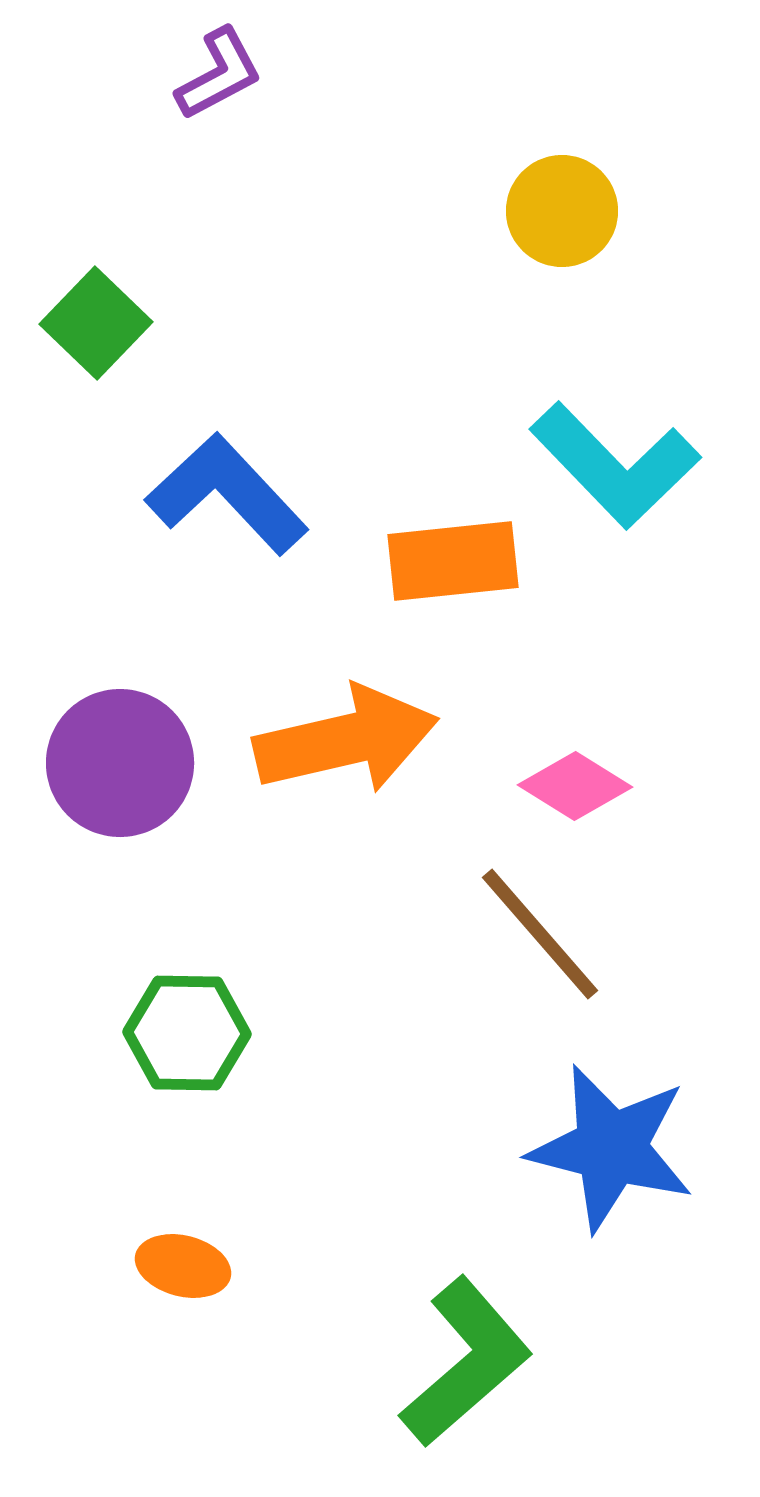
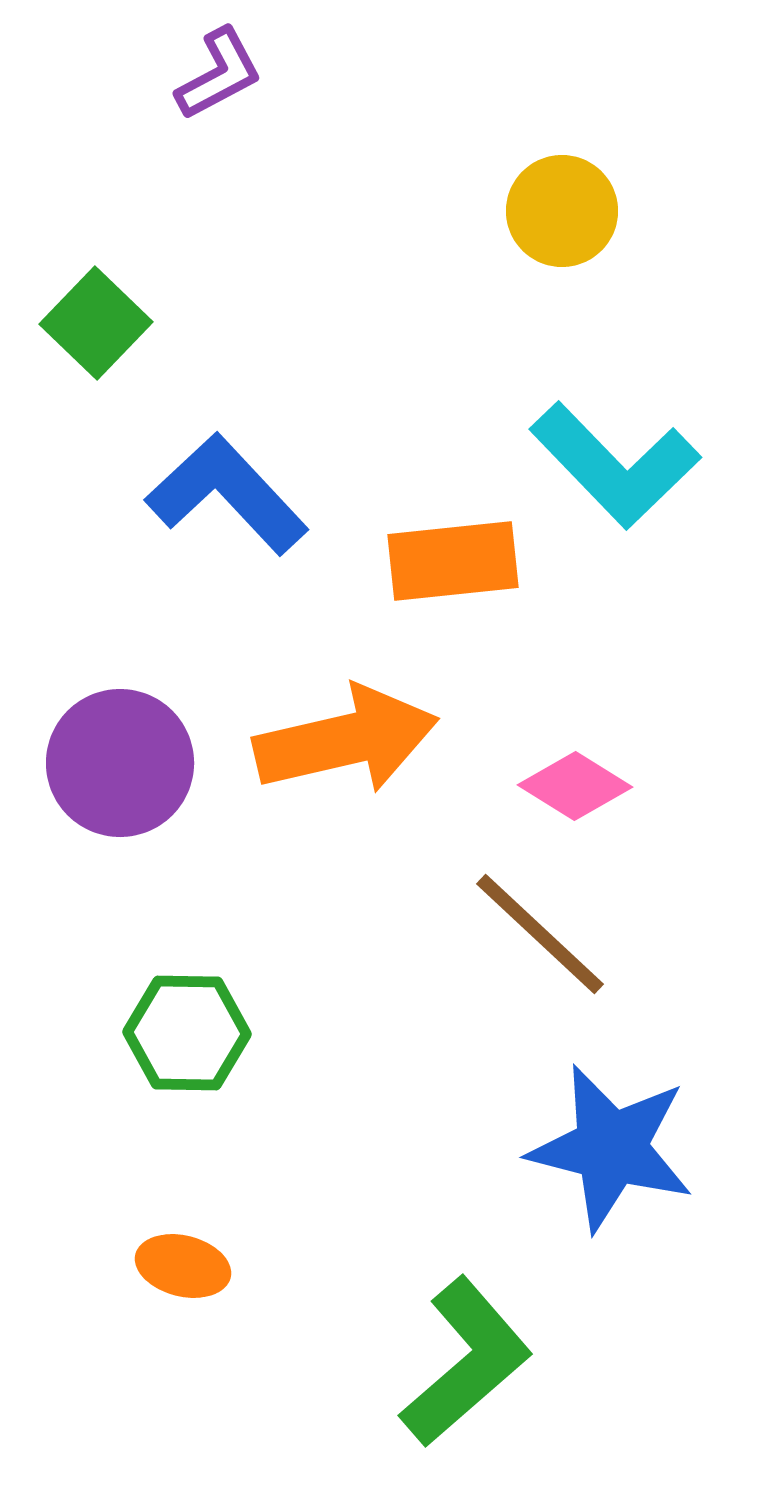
brown line: rotated 6 degrees counterclockwise
